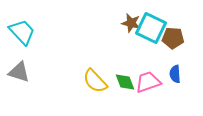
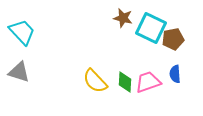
brown star: moved 8 px left, 5 px up
brown pentagon: moved 1 px down; rotated 15 degrees counterclockwise
green diamond: rotated 25 degrees clockwise
